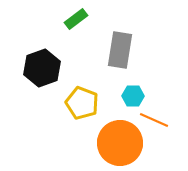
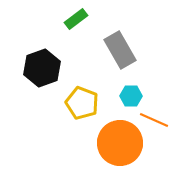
gray rectangle: rotated 39 degrees counterclockwise
cyan hexagon: moved 2 px left
